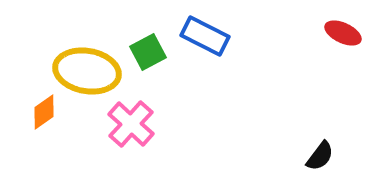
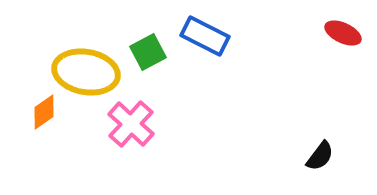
yellow ellipse: moved 1 px left, 1 px down
